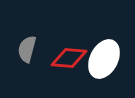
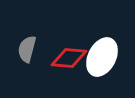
white ellipse: moved 2 px left, 2 px up
